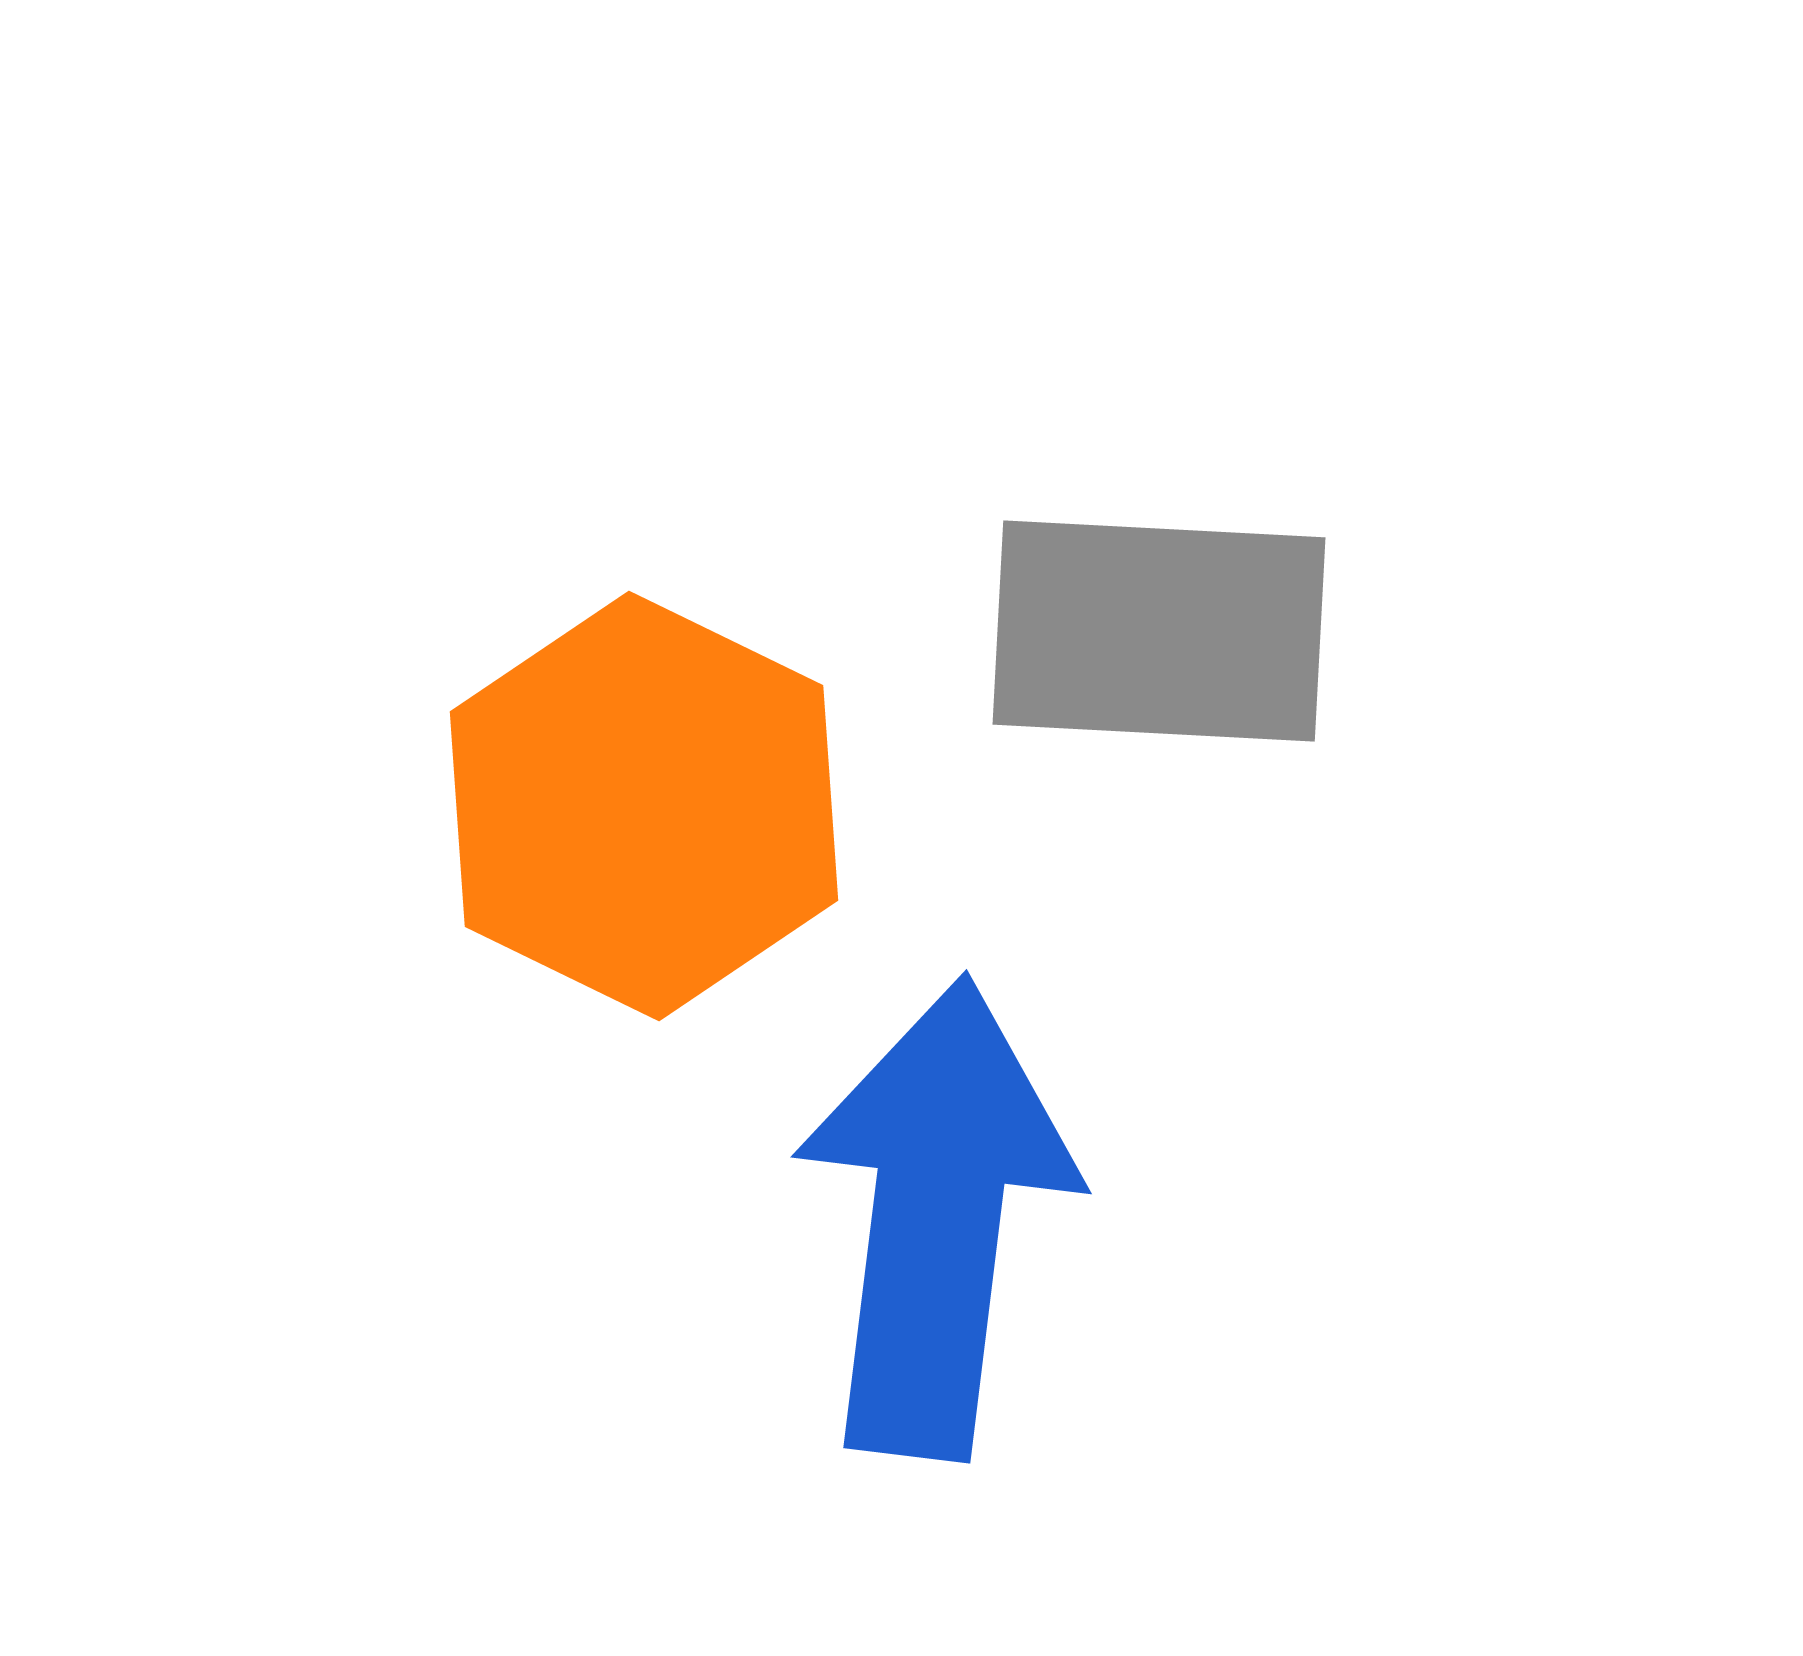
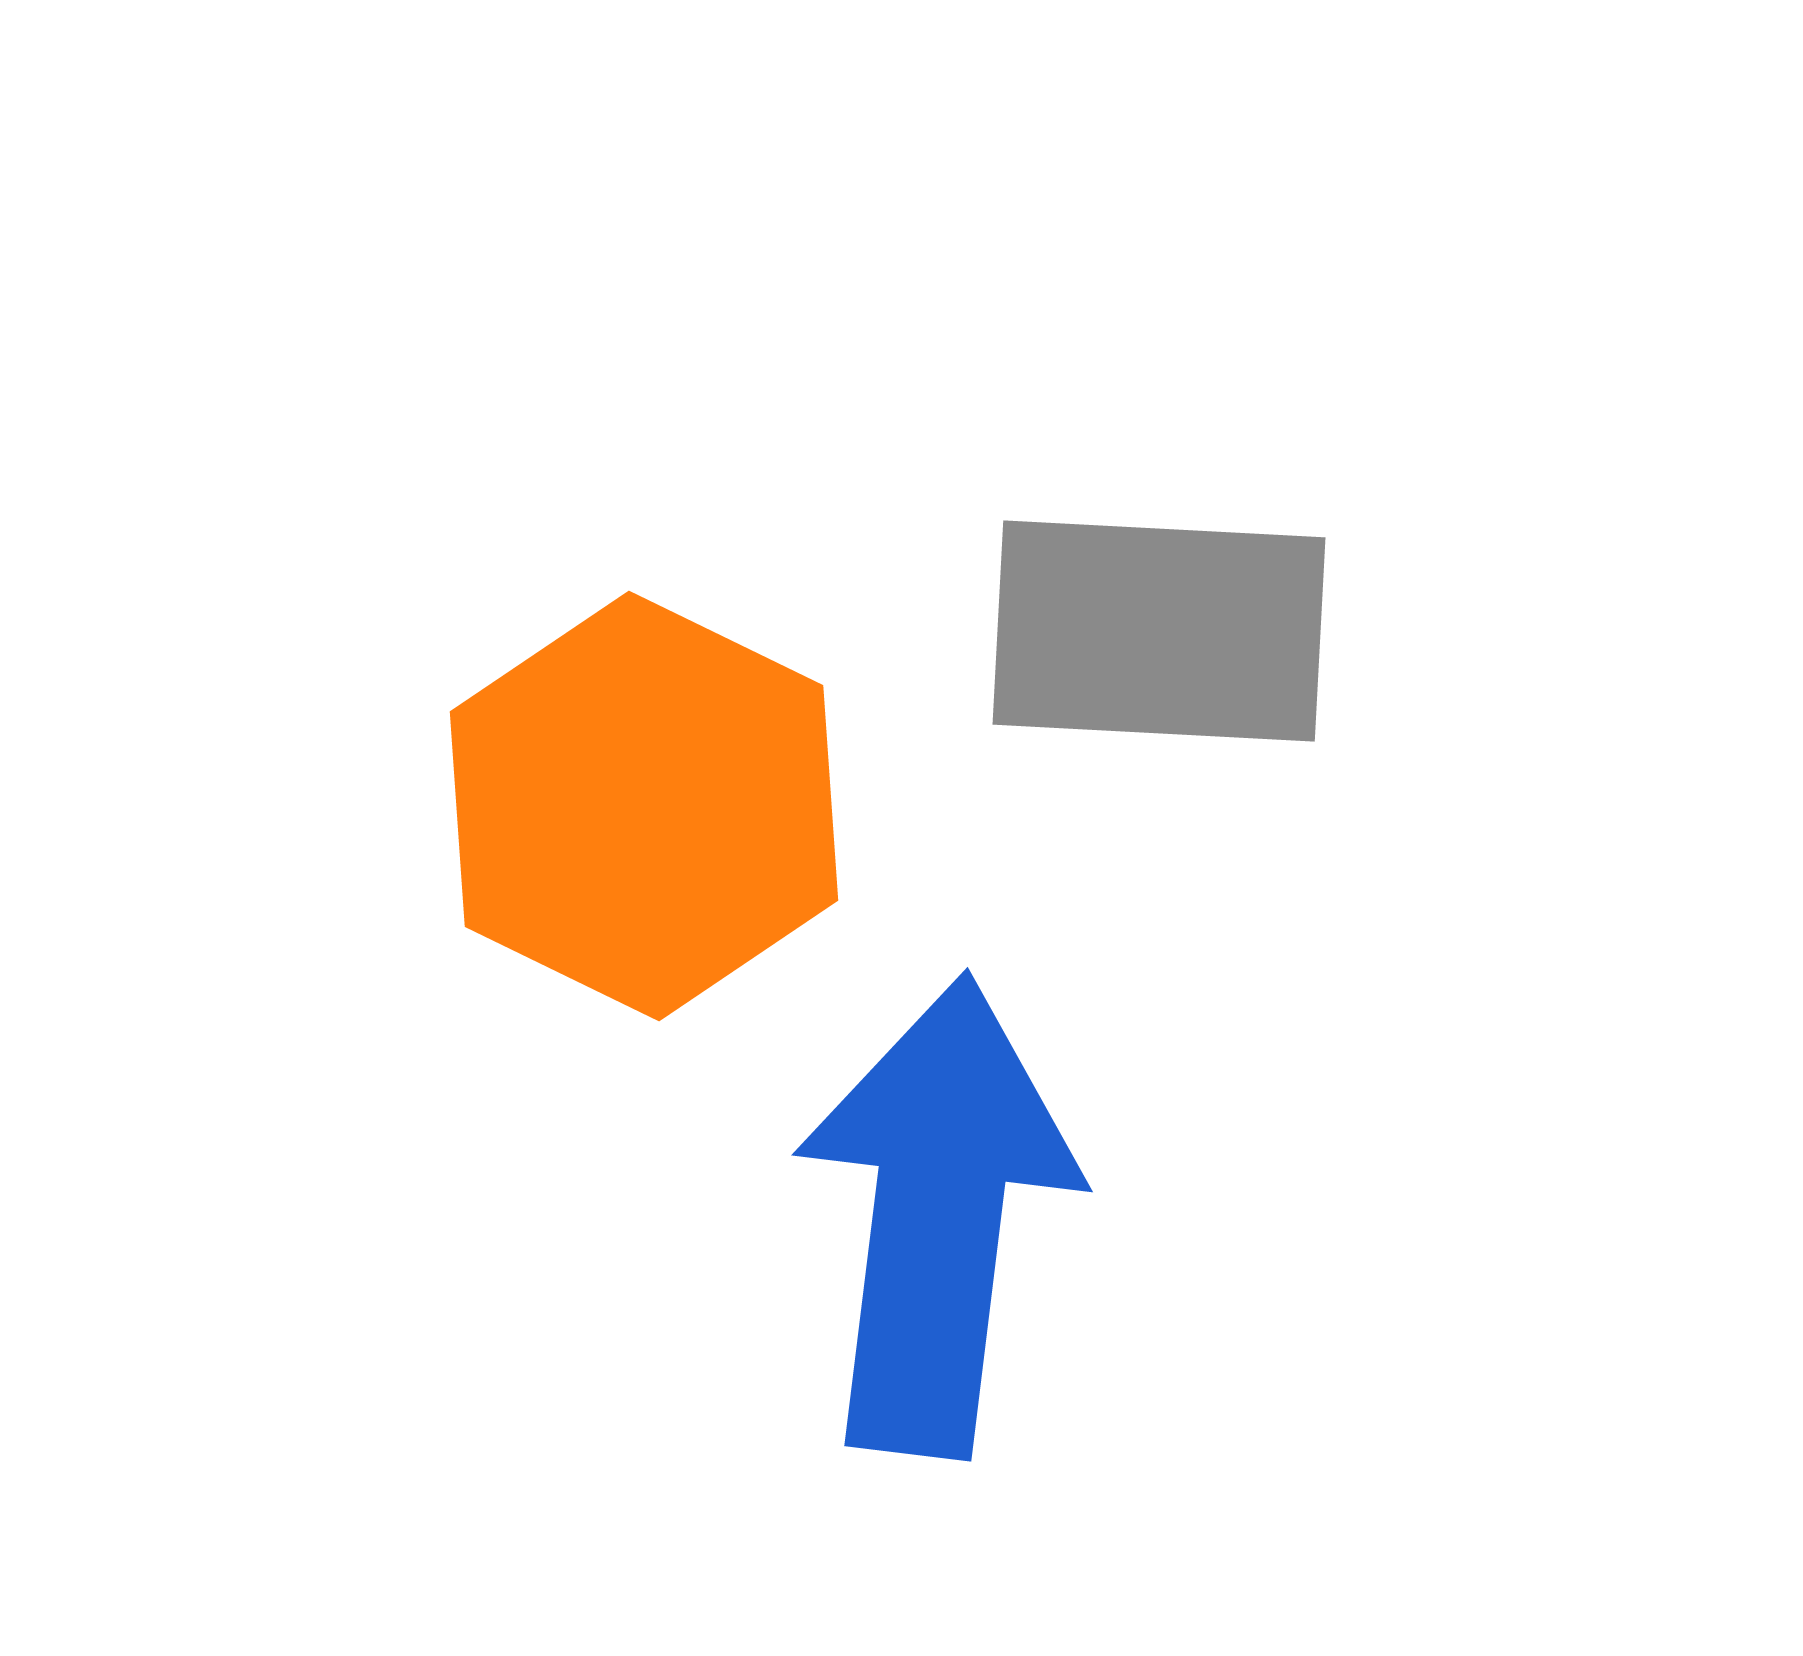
blue arrow: moved 1 px right, 2 px up
